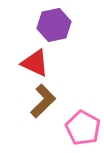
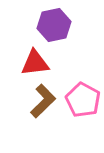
red triangle: rotated 32 degrees counterclockwise
pink pentagon: moved 28 px up
